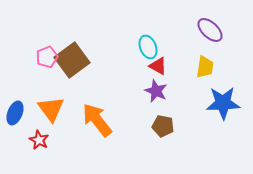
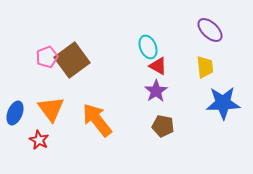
yellow trapezoid: rotated 15 degrees counterclockwise
purple star: rotated 15 degrees clockwise
